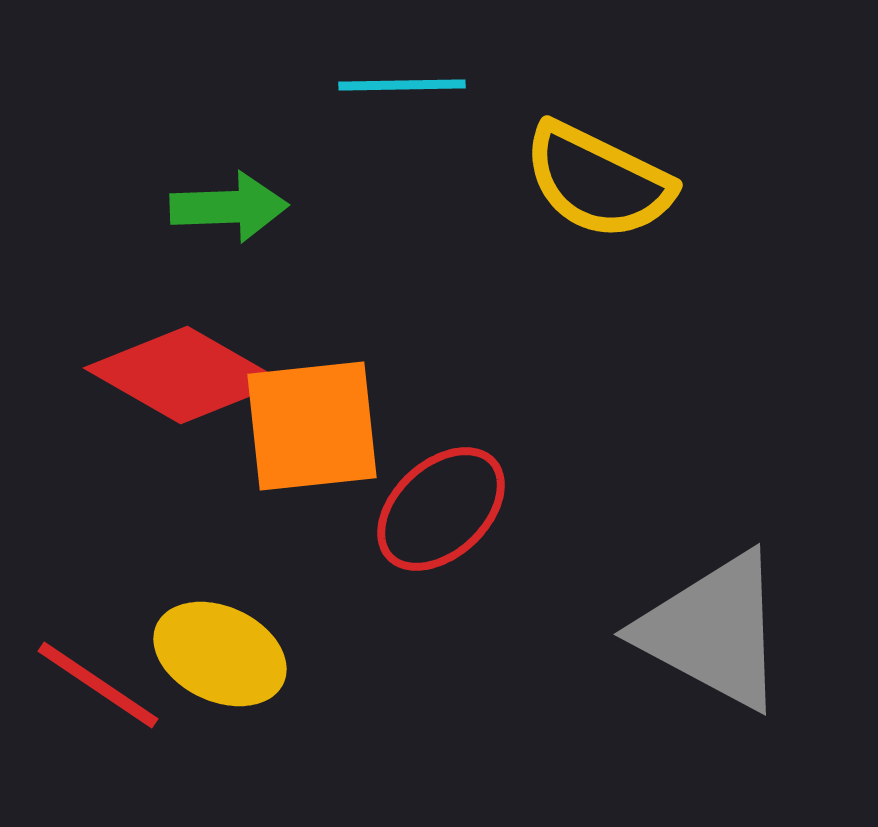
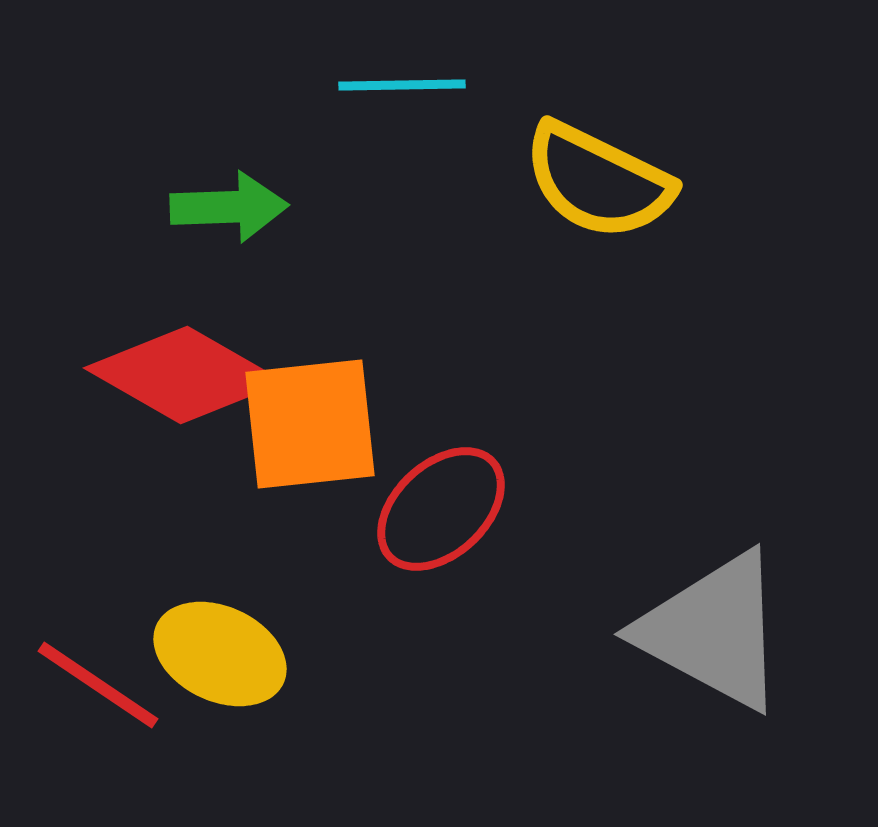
orange square: moved 2 px left, 2 px up
